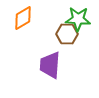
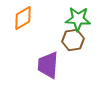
brown hexagon: moved 6 px right, 6 px down; rotated 10 degrees counterclockwise
purple trapezoid: moved 2 px left
